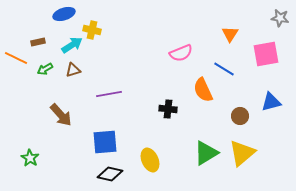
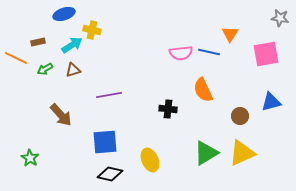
pink semicircle: rotated 15 degrees clockwise
blue line: moved 15 px left, 17 px up; rotated 20 degrees counterclockwise
purple line: moved 1 px down
yellow triangle: rotated 16 degrees clockwise
